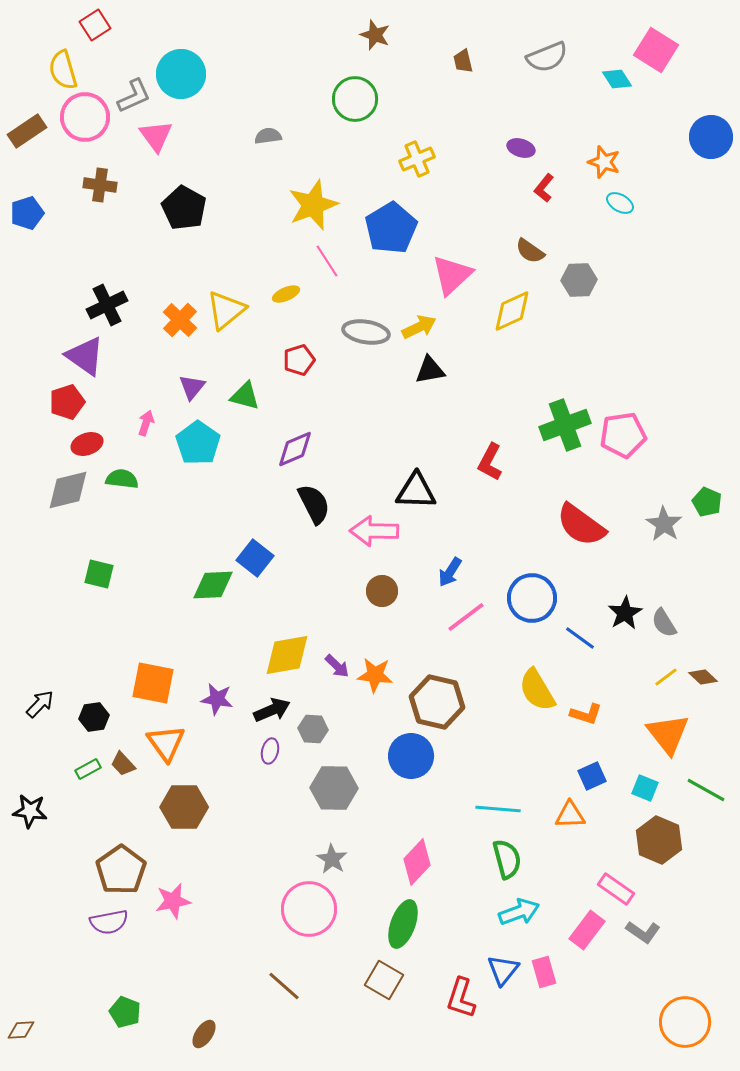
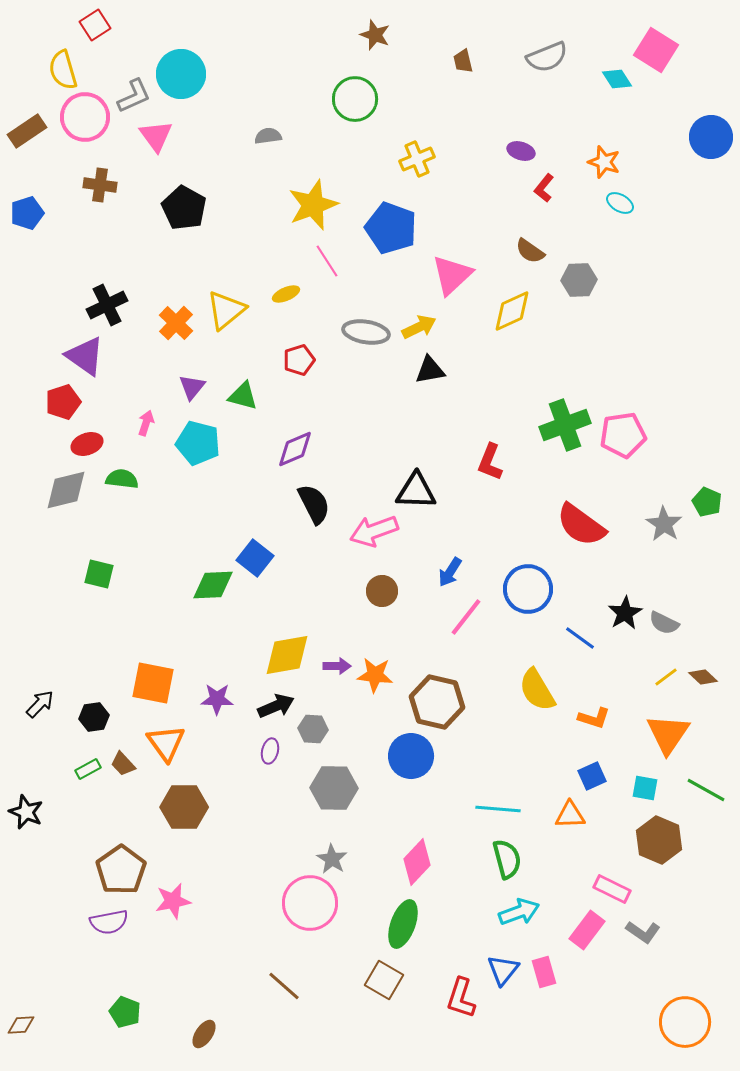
purple ellipse at (521, 148): moved 3 px down
blue pentagon at (391, 228): rotated 21 degrees counterclockwise
orange cross at (180, 320): moved 4 px left, 3 px down
green triangle at (245, 396): moved 2 px left
red pentagon at (67, 402): moved 4 px left
cyan pentagon at (198, 443): rotated 21 degrees counterclockwise
red L-shape at (490, 462): rotated 6 degrees counterclockwise
gray diamond at (68, 490): moved 2 px left
pink arrow at (374, 531): rotated 21 degrees counterclockwise
blue circle at (532, 598): moved 4 px left, 9 px up
pink line at (466, 617): rotated 15 degrees counterclockwise
gray semicircle at (664, 623): rotated 32 degrees counterclockwise
purple arrow at (337, 666): rotated 44 degrees counterclockwise
purple star at (217, 699): rotated 8 degrees counterclockwise
black arrow at (272, 710): moved 4 px right, 4 px up
orange L-shape at (586, 714): moved 8 px right, 4 px down
orange triangle at (668, 734): rotated 12 degrees clockwise
cyan square at (645, 788): rotated 12 degrees counterclockwise
black star at (30, 811): moved 4 px left, 1 px down; rotated 16 degrees clockwise
pink rectangle at (616, 889): moved 4 px left; rotated 9 degrees counterclockwise
pink circle at (309, 909): moved 1 px right, 6 px up
brown diamond at (21, 1030): moved 5 px up
